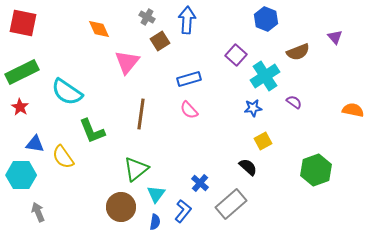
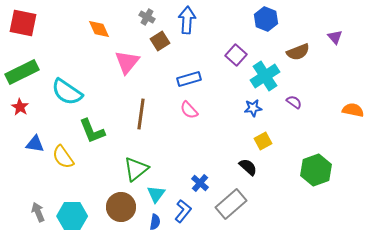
cyan hexagon: moved 51 px right, 41 px down
